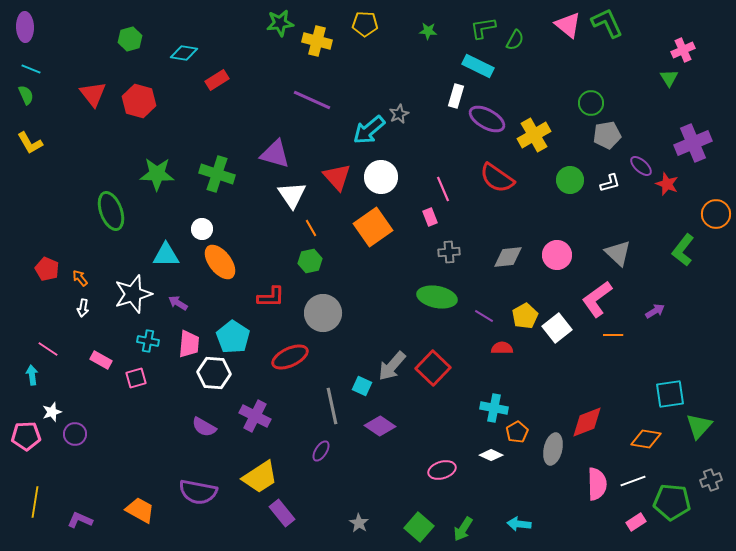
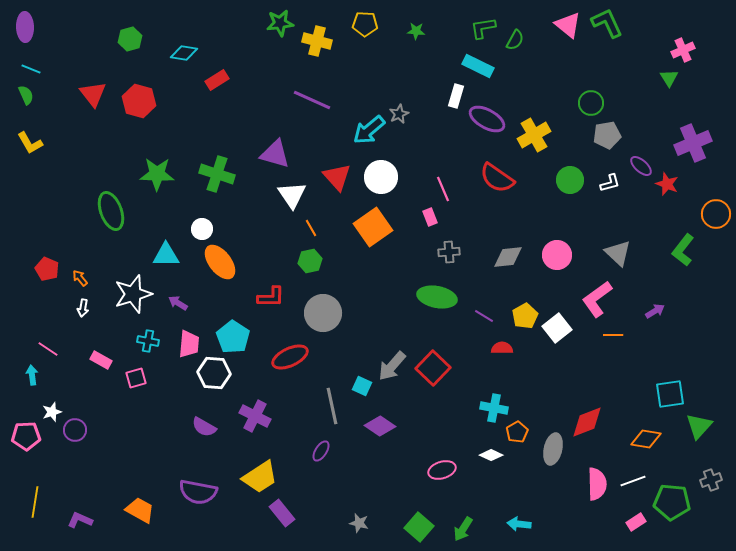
green star at (428, 31): moved 12 px left
purple circle at (75, 434): moved 4 px up
gray star at (359, 523): rotated 18 degrees counterclockwise
